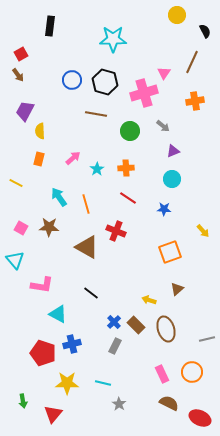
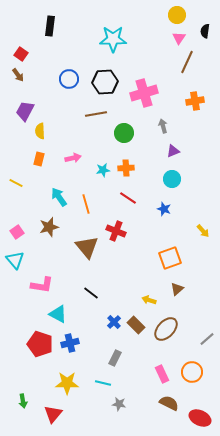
black semicircle at (205, 31): rotated 144 degrees counterclockwise
red square at (21, 54): rotated 24 degrees counterclockwise
brown line at (192, 62): moved 5 px left
pink triangle at (164, 73): moved 15 px right, 35 px up
blue circle at (72, 80): moved 3 px left, 1 px up
black hexagon at (105, 82): rotated 20 degrees counterclockwise
brown line at (96, 114): rotated 20 degrees counterclockwise
gray arrow at (163, 126): rotated 144 degrees counterclockwise
green circle at (130, 131): moved 6 px left, 2 px down
pink arrow at (73, 158): rotated 28 degrees clockwise
cyan star at (97, 169): moved 6 px right, 1 px down; rotated 24 degrees clockwise
blue star at (164, 209): rotated 16 degrees clockwise
brown star at (49, 227): rotated 18 degrees counterclockwise
pink square at (21, 228): moved 4 px left, 4 px down; rotated 24 degrees clockwise
brown triangle at (87, 247): rotated 20 degrees clockwise
orange square at (170, 252): moved 6 px down
brown ellipse at (166, 329): rotated 60 degrees clockwise
gray line at (207, 339): rotated 28 degrees counterclockwise
blue cross at (72, 344): moved 2 px left, 1 px up
gray rectangle at (115, 346): moved 12 px down
red pentagon at (43, 353): moved 3 px left, 9 px up
gray star at (119, 404): rotated 24 degrees counterclockwise
